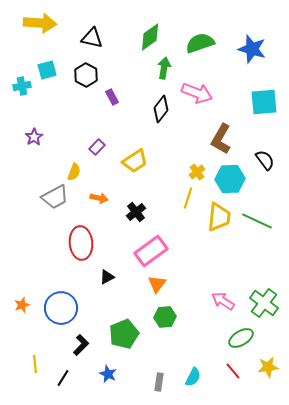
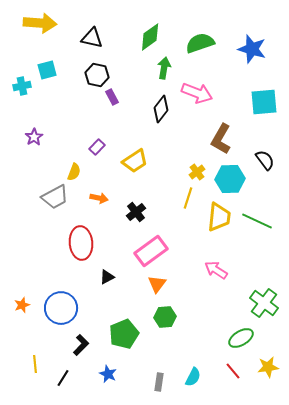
black hexagon at (86, 75): moved 11 px right; rotated 15 degrees counterclockwise
pink arrow at (223, 301): moved 7 px left, 31 px up
